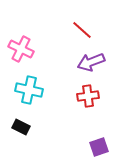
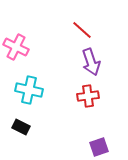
pink cross: moved 5 px left, 2 px up
purple arrow: rotated 88 degrees counterclockwise
